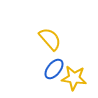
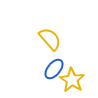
yellow star: moved 2 px left, 2 px down; rotated 25 degrees clockwise
